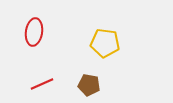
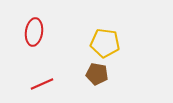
brown pentagon: moved 8 px right, 11 px up
